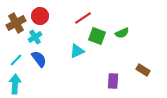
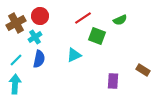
green semicircle: moved 2 px left, 13 px up
cyan triangle: moved 3 px left, 4 px down
blue semicircle: rotated 48 degrees clockwise
